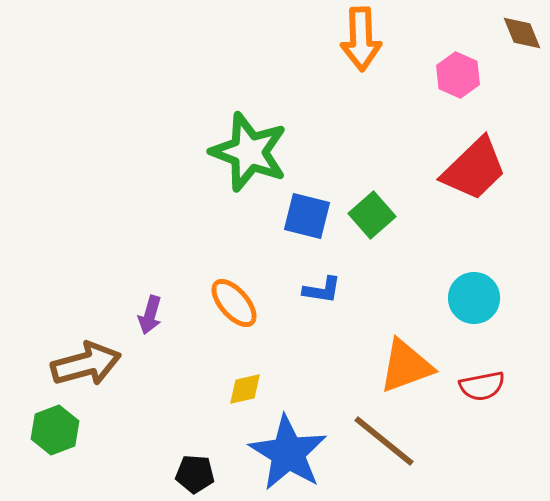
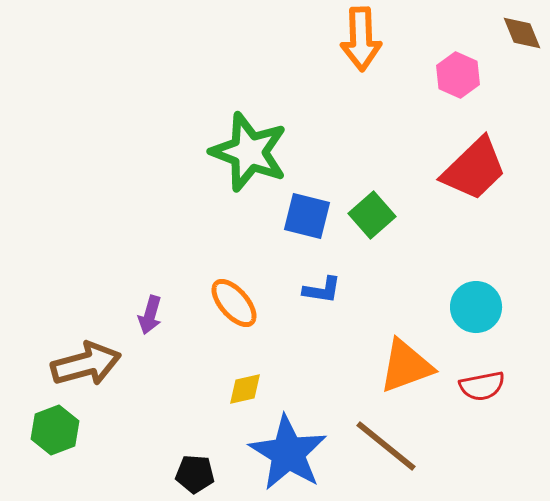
cyan circle: moved 2 px right, 9 px down
brown line: moved 2 px right, 5 px down
